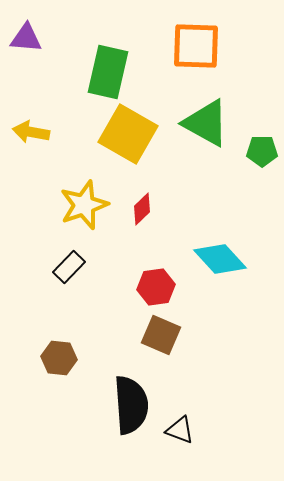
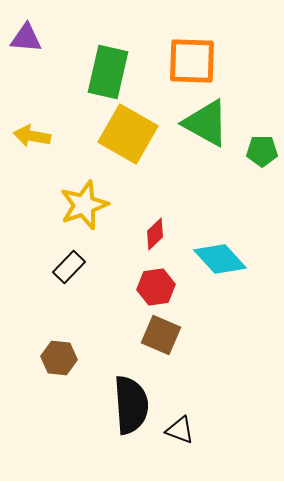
orange square: moved 4 px left, 15 px down
yellow arrow: moved 1 px right, 4 px down
red diamond: moved 13 px right, 25 px down
